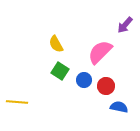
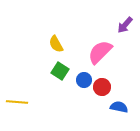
red circle: moved 4 px left, 1 px down
